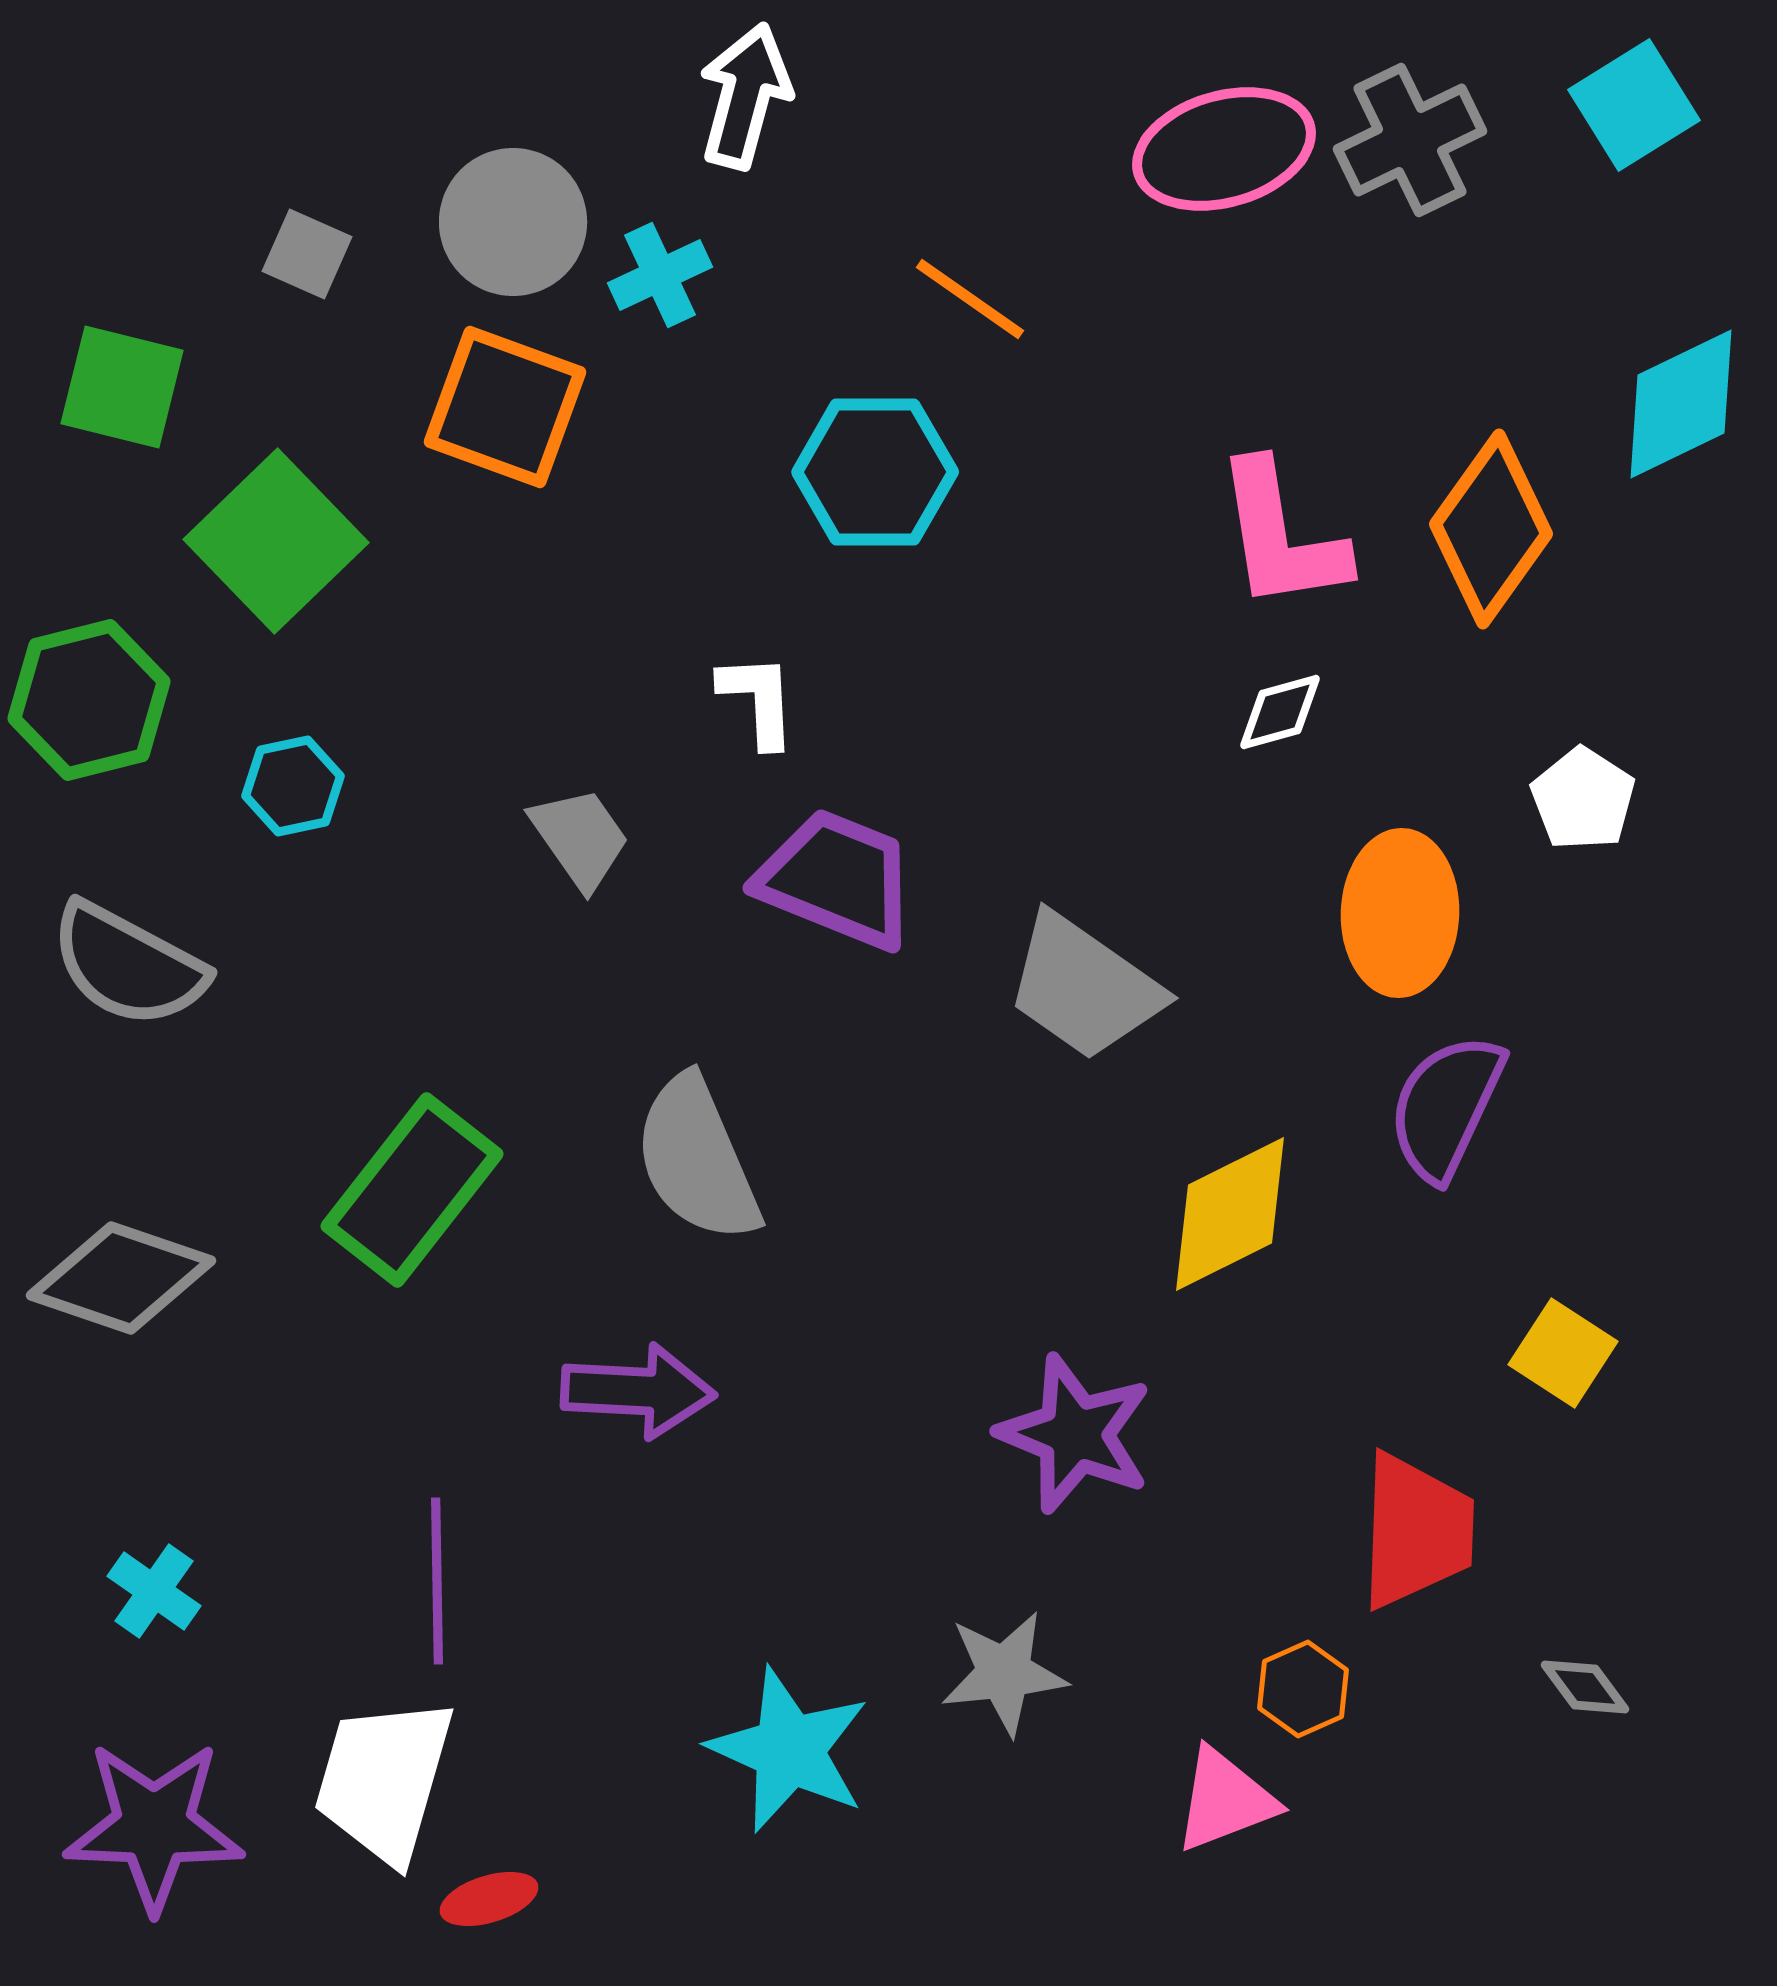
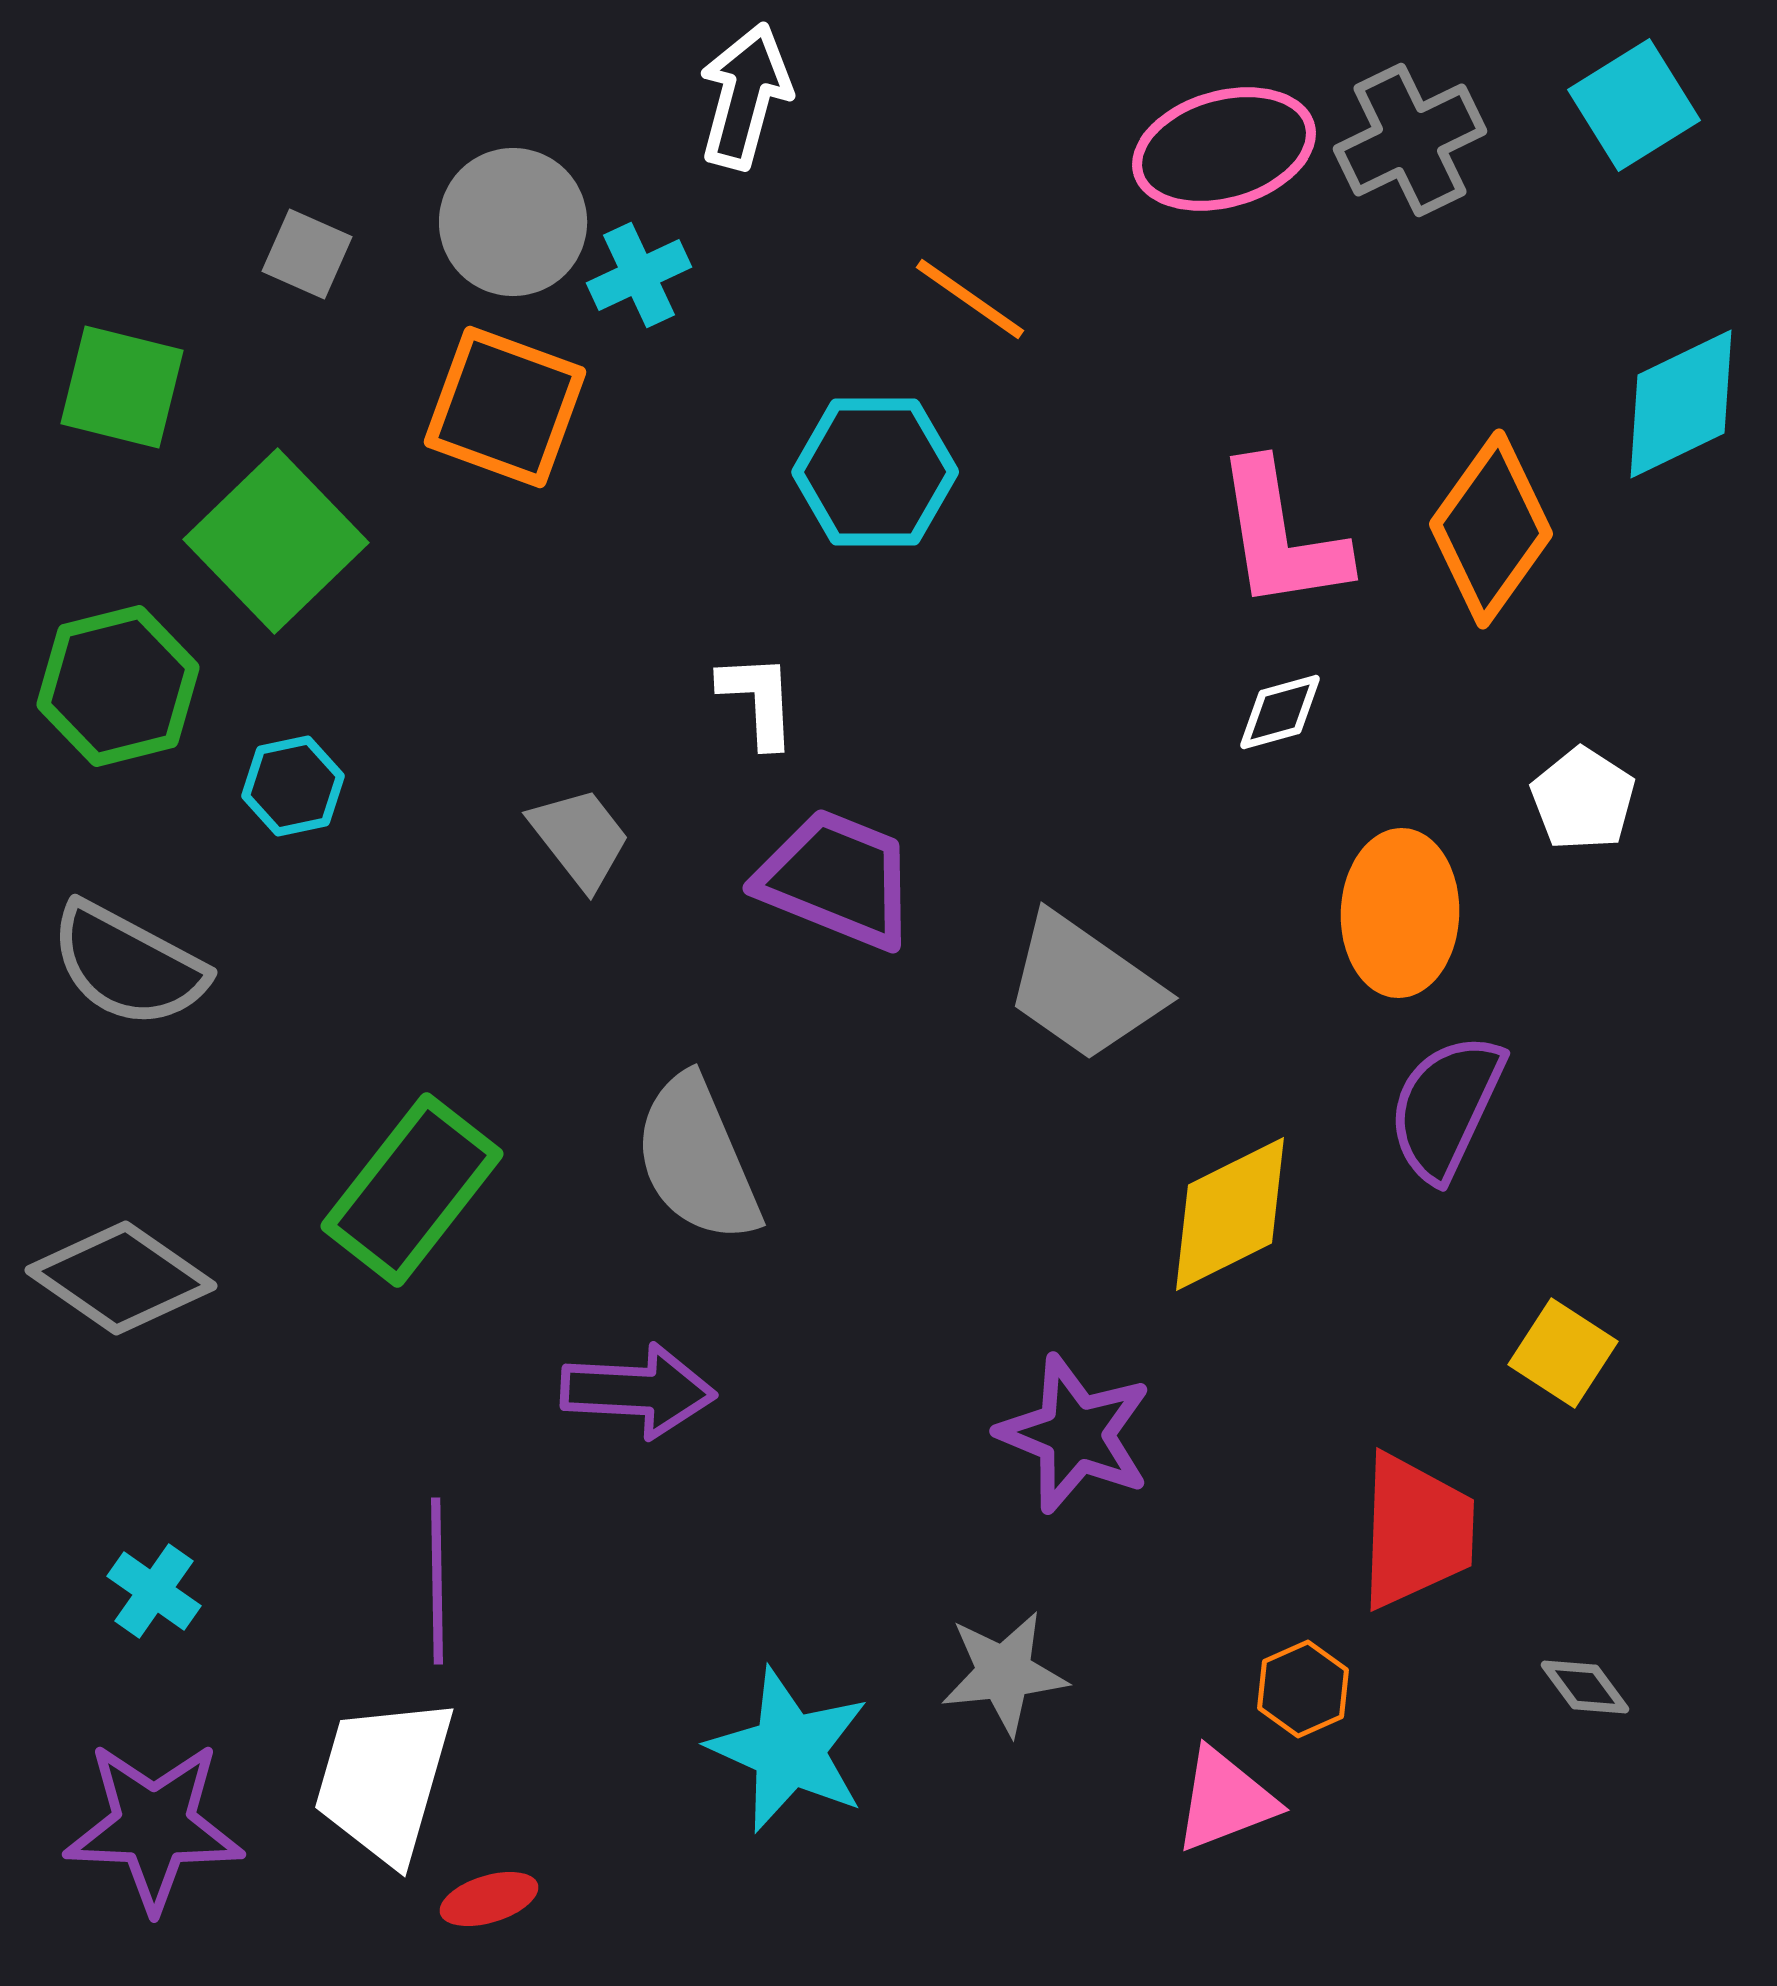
cyan cross at (660, 275): moved 21 px left
green hexagon at (89, 700): moved 29 px right, 14 px up
gray trapezoid at (580, 838): rotated 3 degrees counterclockwise
gray diamond at (121, 1278): rotated 16 degrees clockwise
